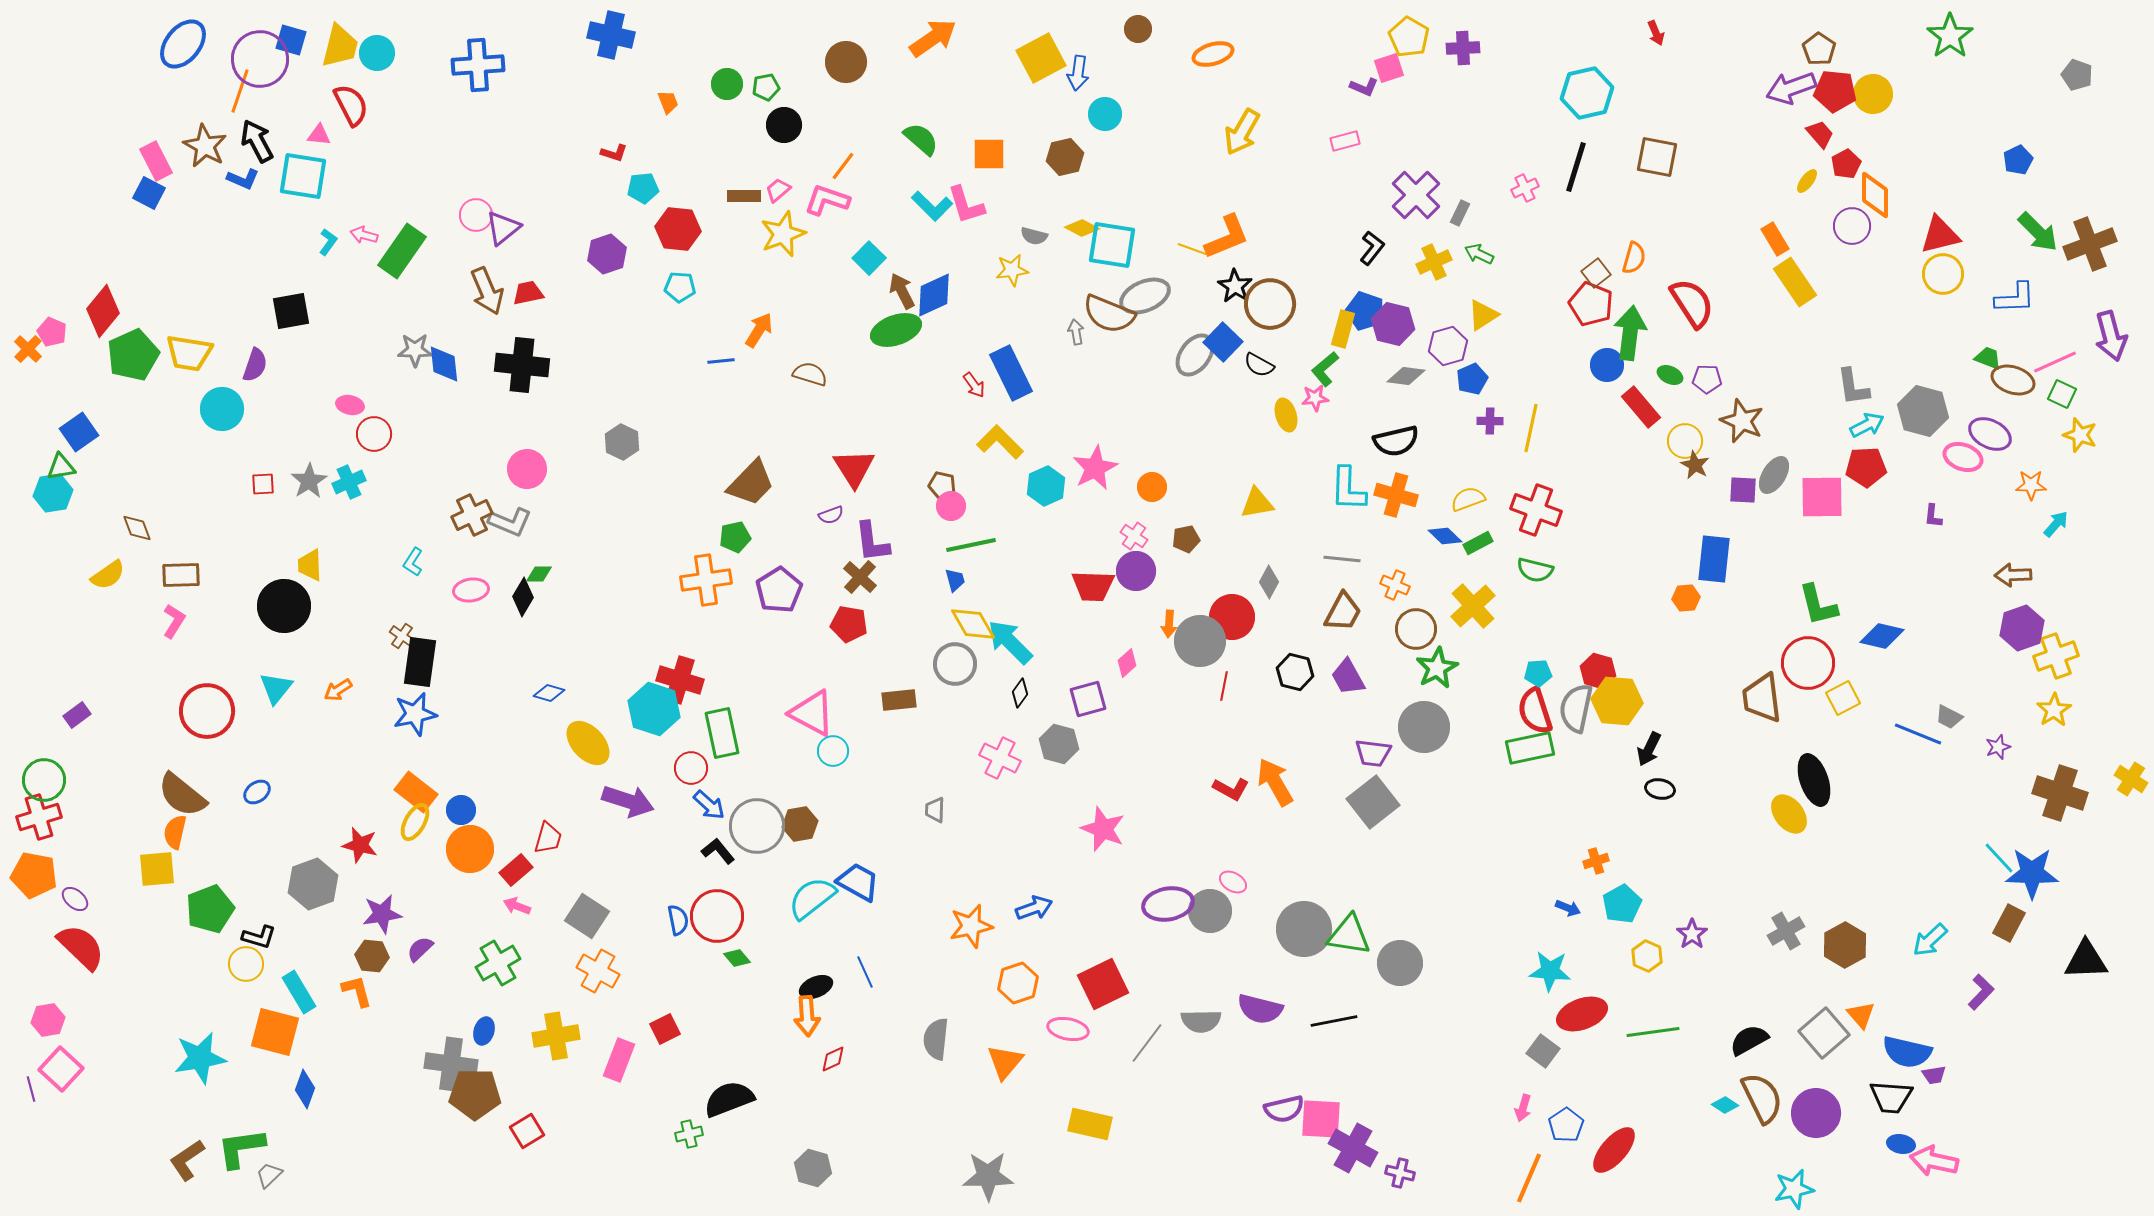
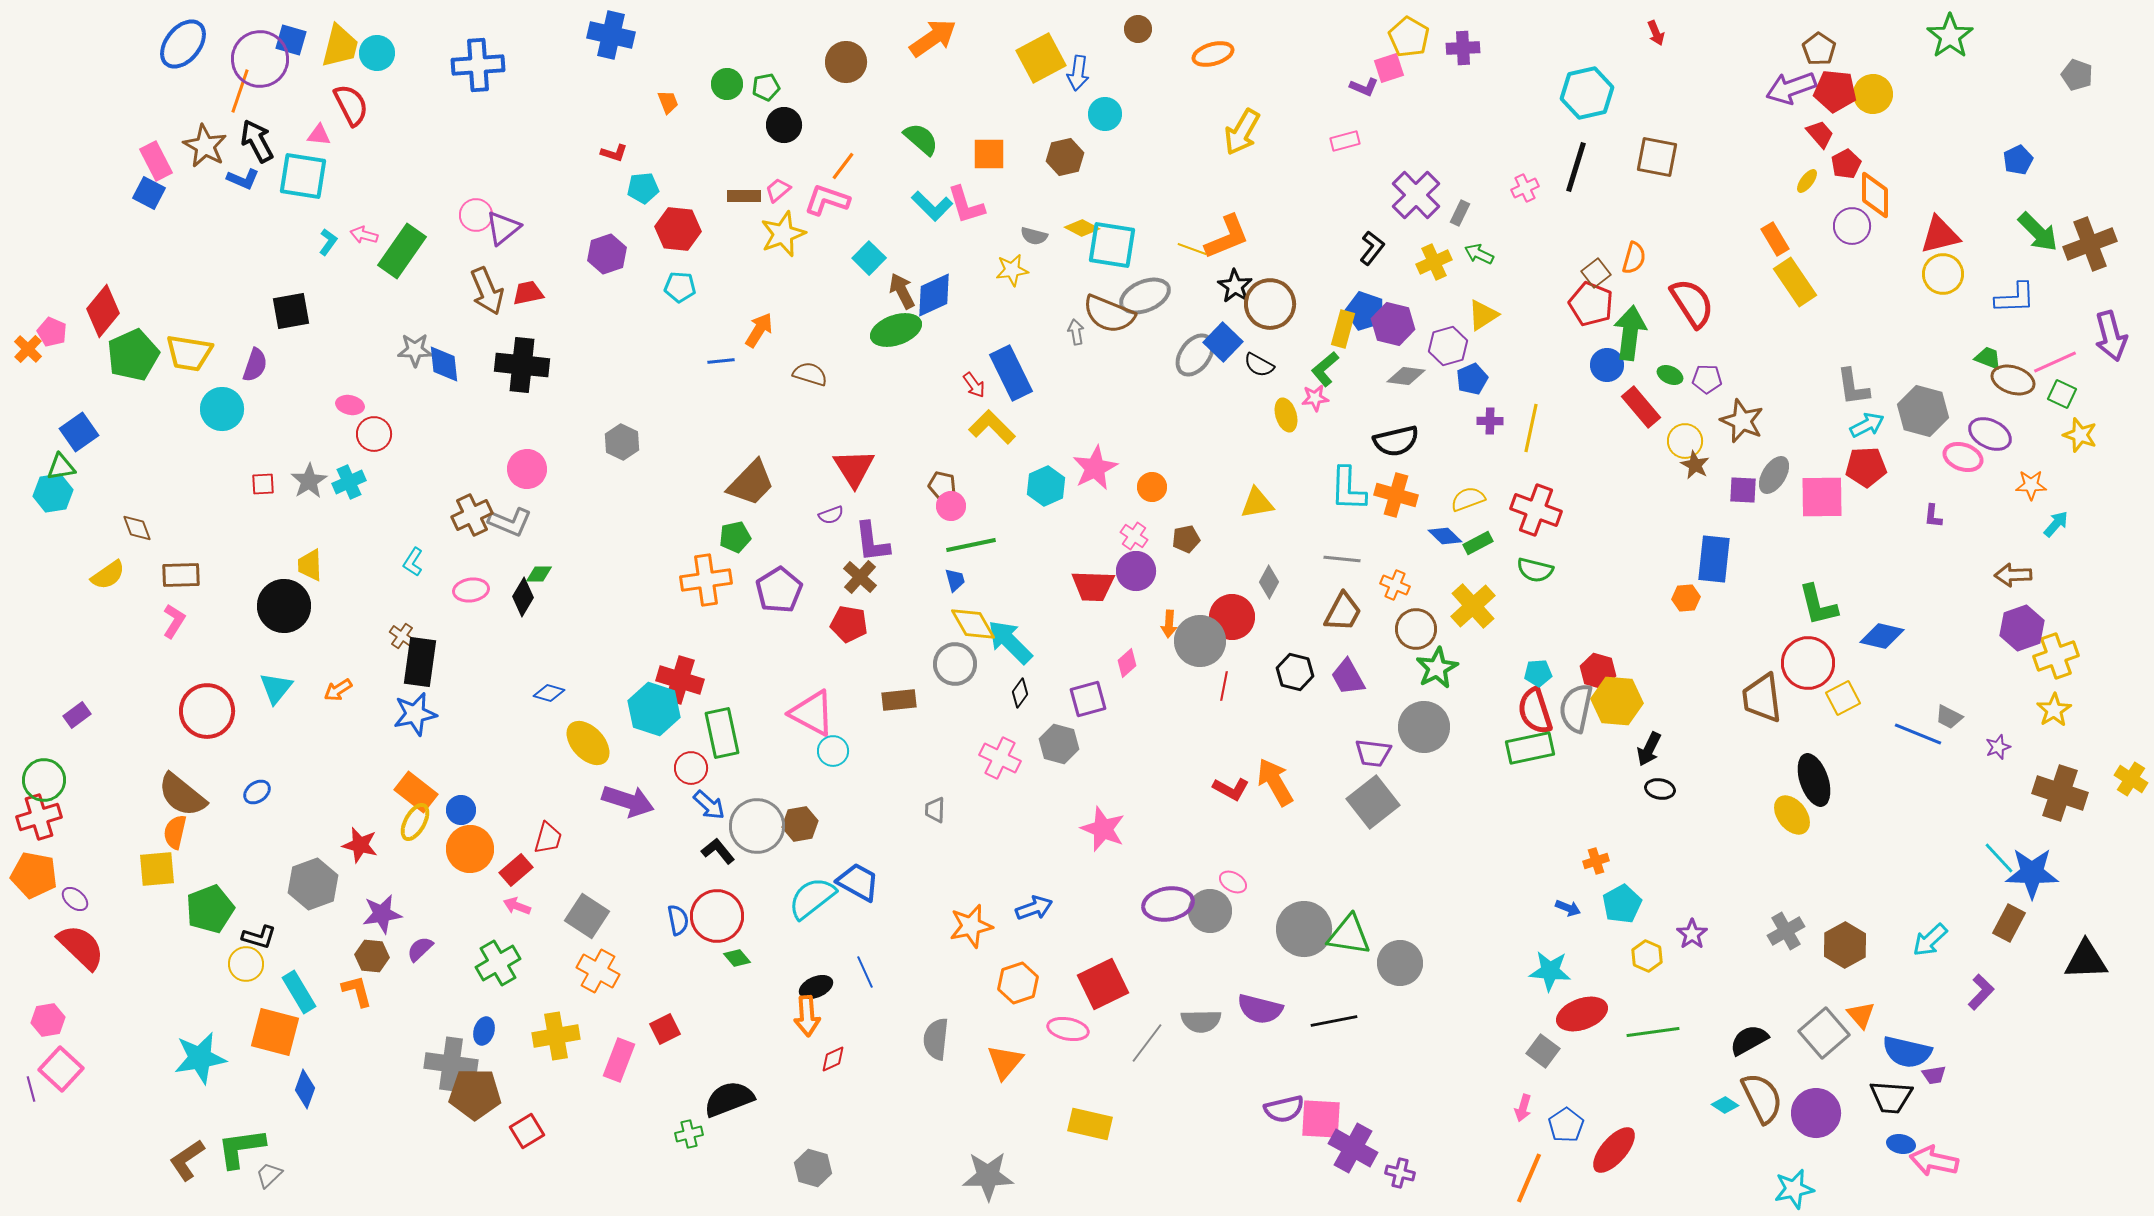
yellow L-shape at (1000, 442): moved 8 px left, 15 px up
yellow ellipse at (1789, 814): moved 3 px right, 1 px down
